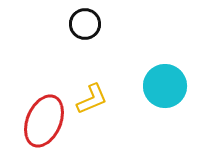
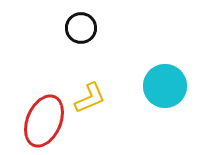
black circle: moved 4 px left, 4 px down
yellow L-shape: moved 2 px left, 1 px up
